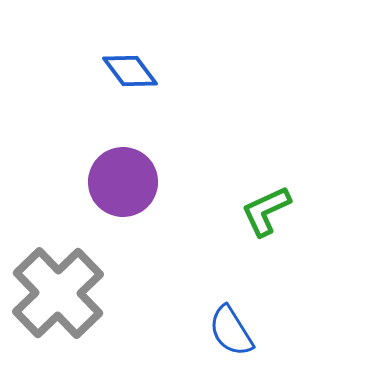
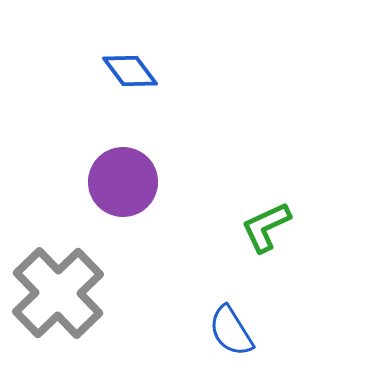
green L-shape: moved 16 px down
